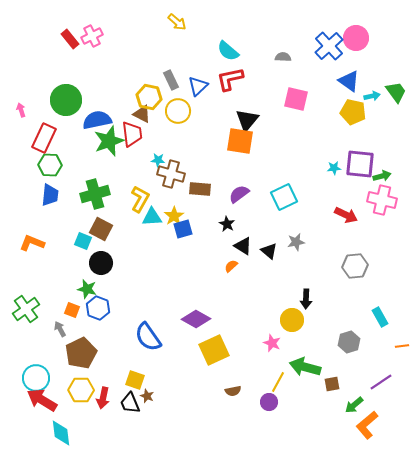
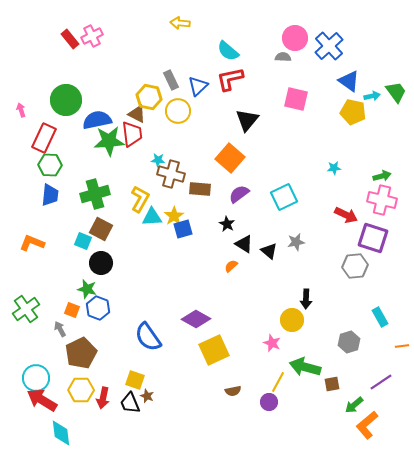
yellow arrow at (177, 22): moved 3 px right, 1 px down; rotated 144 degrees clockwise
pink circle at (356, 38): moved 61 px left
brown triangle at (142, 114): moved 5 px left
green star at (109, 141): rotated 16 degrees clockwise
orange square at (240, 141): moved 10 px left, 17 px down; rotated 32 degrees clockwise
purple square at (360, 164): moved 13 px right, 74 px down; rotated 12 degrees clockwise
black triangle at (243, 246): moved 1 px right, 2 px up
